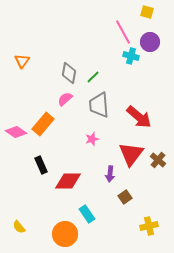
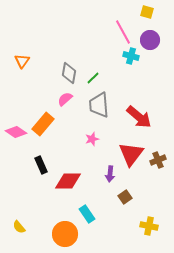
purple circle: moved 2 px up
green line: moved 1 px down
brown cross: rotated 28 degrees clockwise
yellow cross: rotated 24 degrees clockwise
